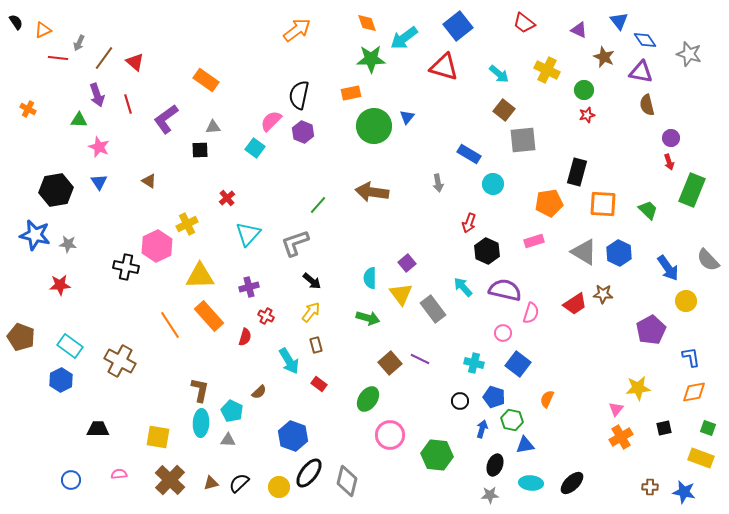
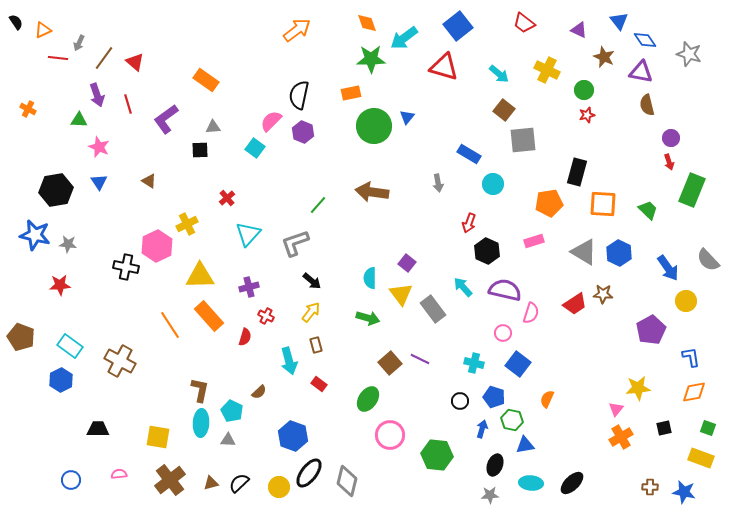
purple square at (407, 263): rotated 12 degrees counterclockwise
cyan arrow at (289, 361): rotated 16 degrees clockwise
brown cross at (170, 480): rotated 8 degrees clockwise
